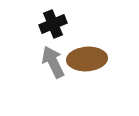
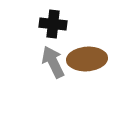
black cross: rotated 28 degrees clockwise
